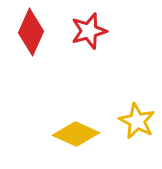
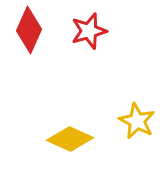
red diamond: moved 2 px left, 2 px up
yellow diamond: moved 6 px left, 5 px down
